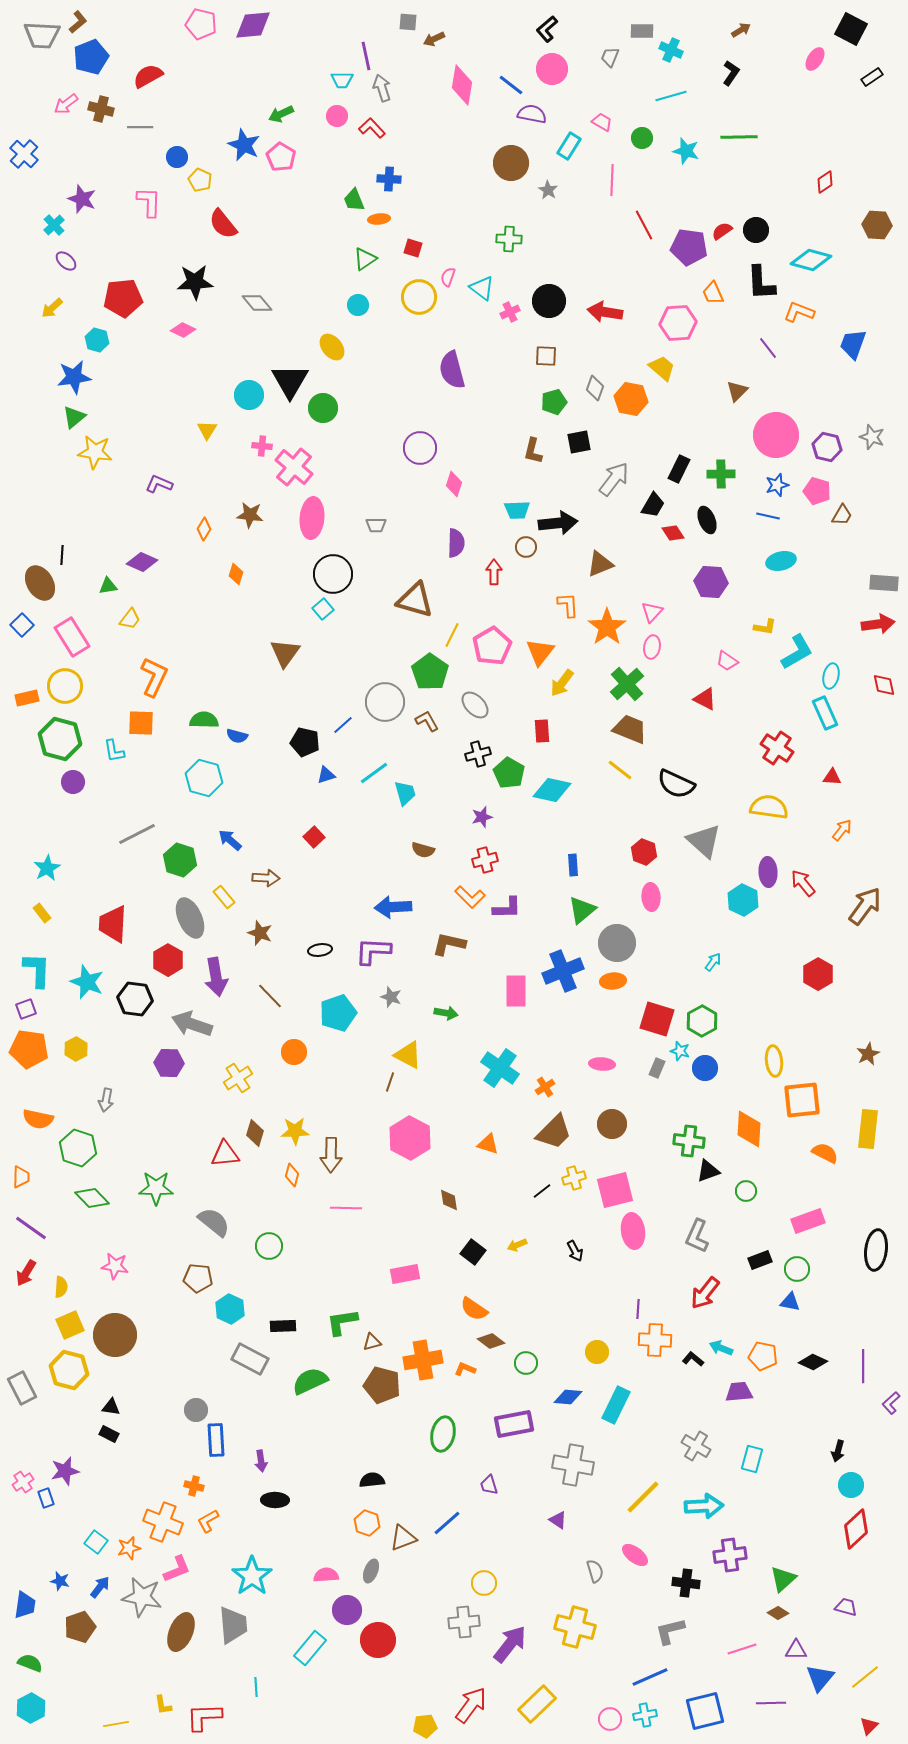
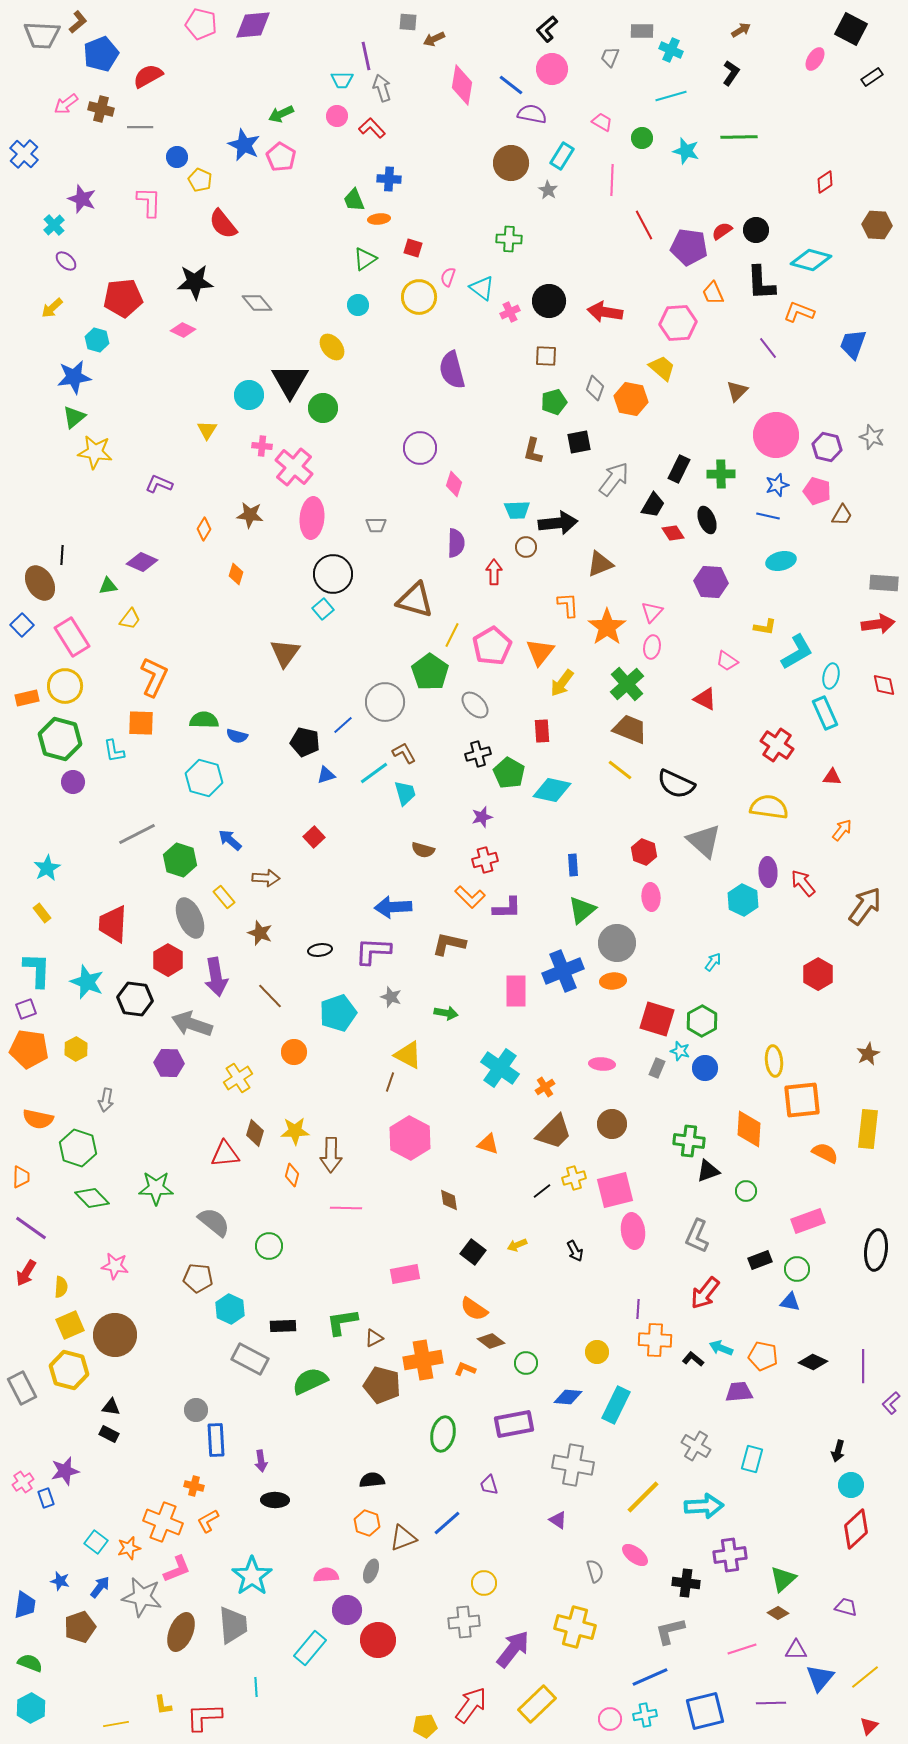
blue pentagon at (91, 57): moved 10 px right, 3 px up
cyan rectangle at (569, 146): moved 7 px left, 10 px down
brown L-shape at (427, 721): moved 23 px left, 32 px down
red cross at (777, 748): moved 3 px up
brown triangle at (372, 1342): moved 2 px right, 4 px up; rotated 12 degrees counterclockwise
purple arrow at (510, 1644): moved 3 px right, 5 px down
